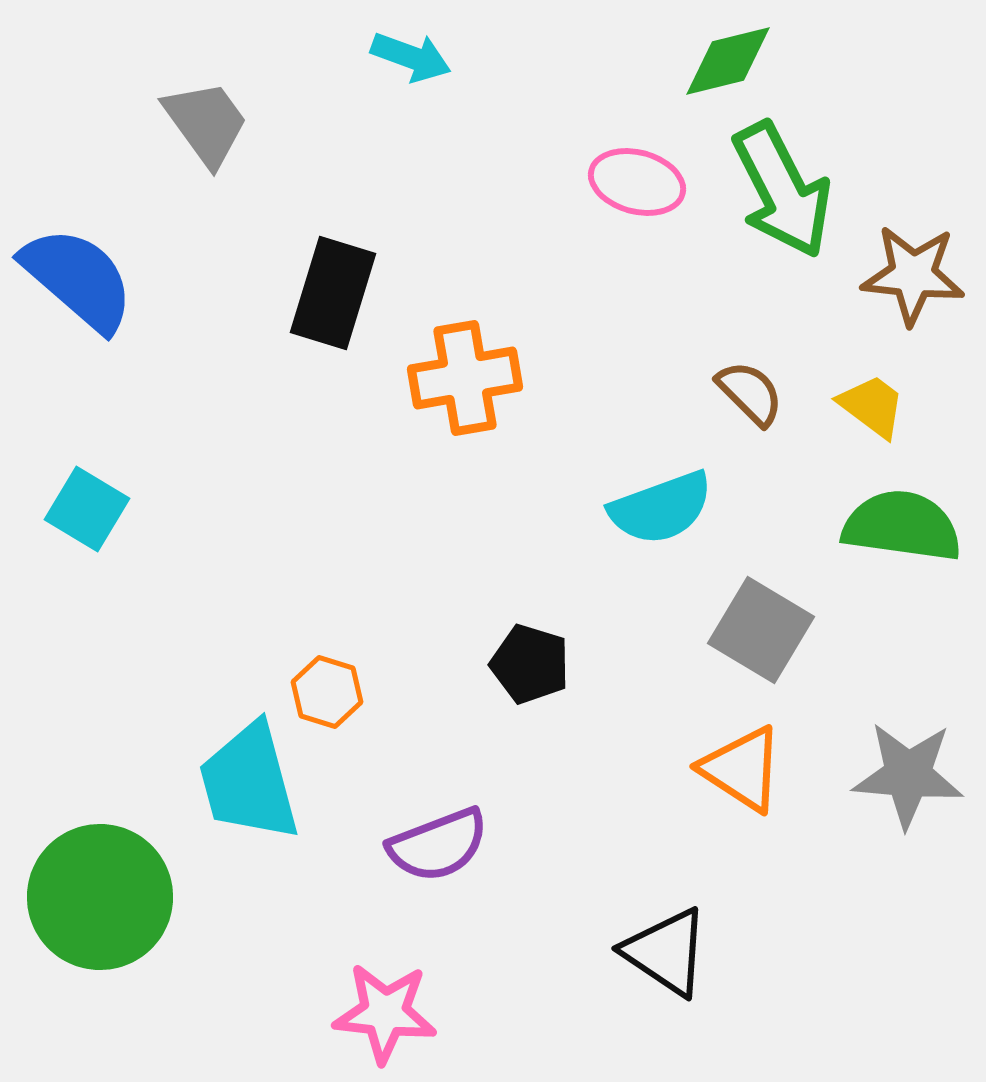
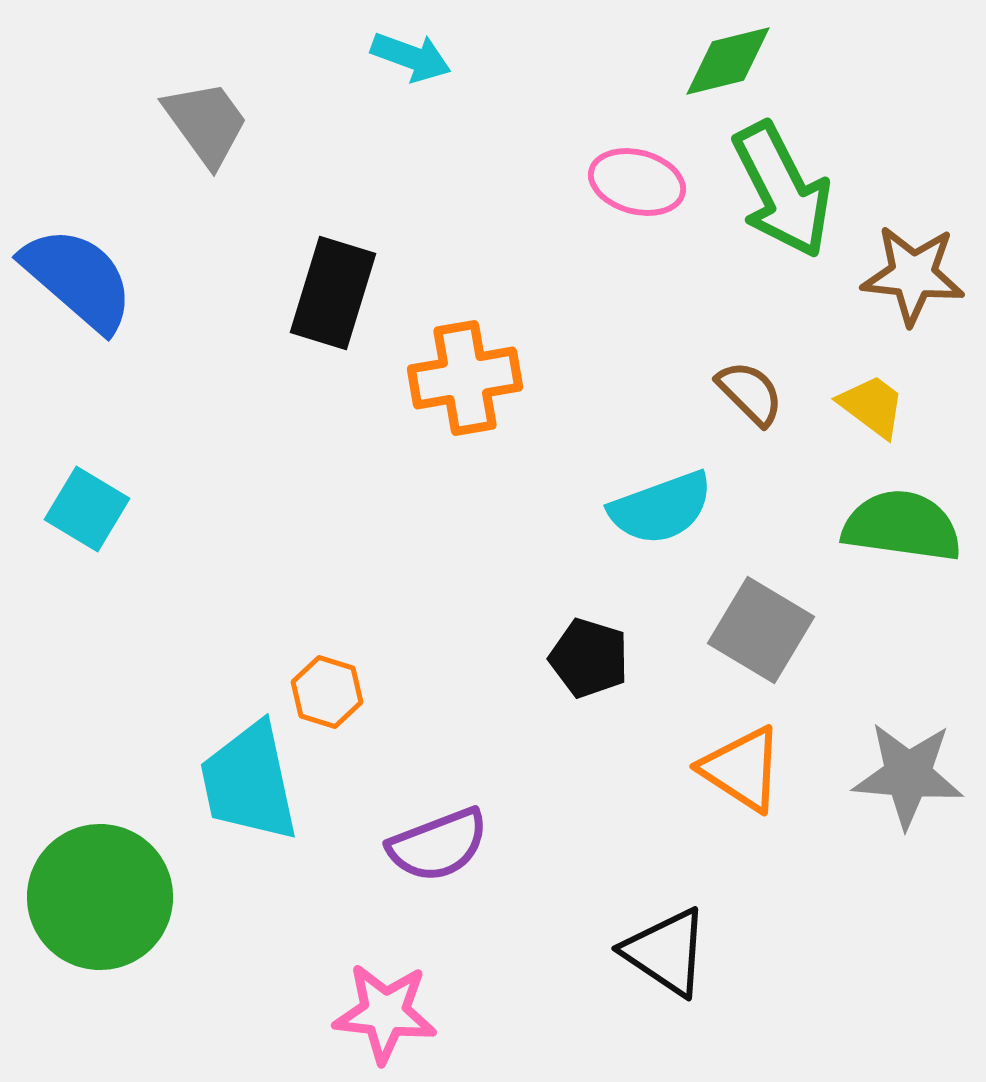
black pentagon: moved 59 px right, 6 px up
cyan trapezoid: rotated 3 degrees clockwise
